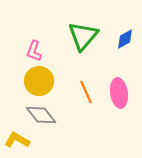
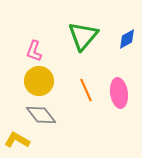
blue diamond: moved 2 px right
orange line: moved 2 px up
